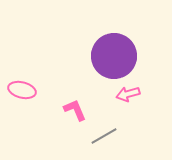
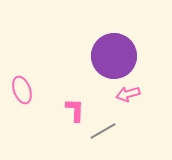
pink ellipse: rotated 56 degrees clockwise
pink L-shape: rotated 25 degrees clockwise
gray line: moved 1 px left, 5 px up
